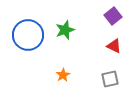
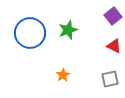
green star: moved 3 px right
blue circle: moved 2 px right, 2 px up
